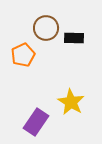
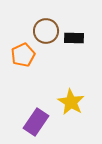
brown circle: moved 3 px down
